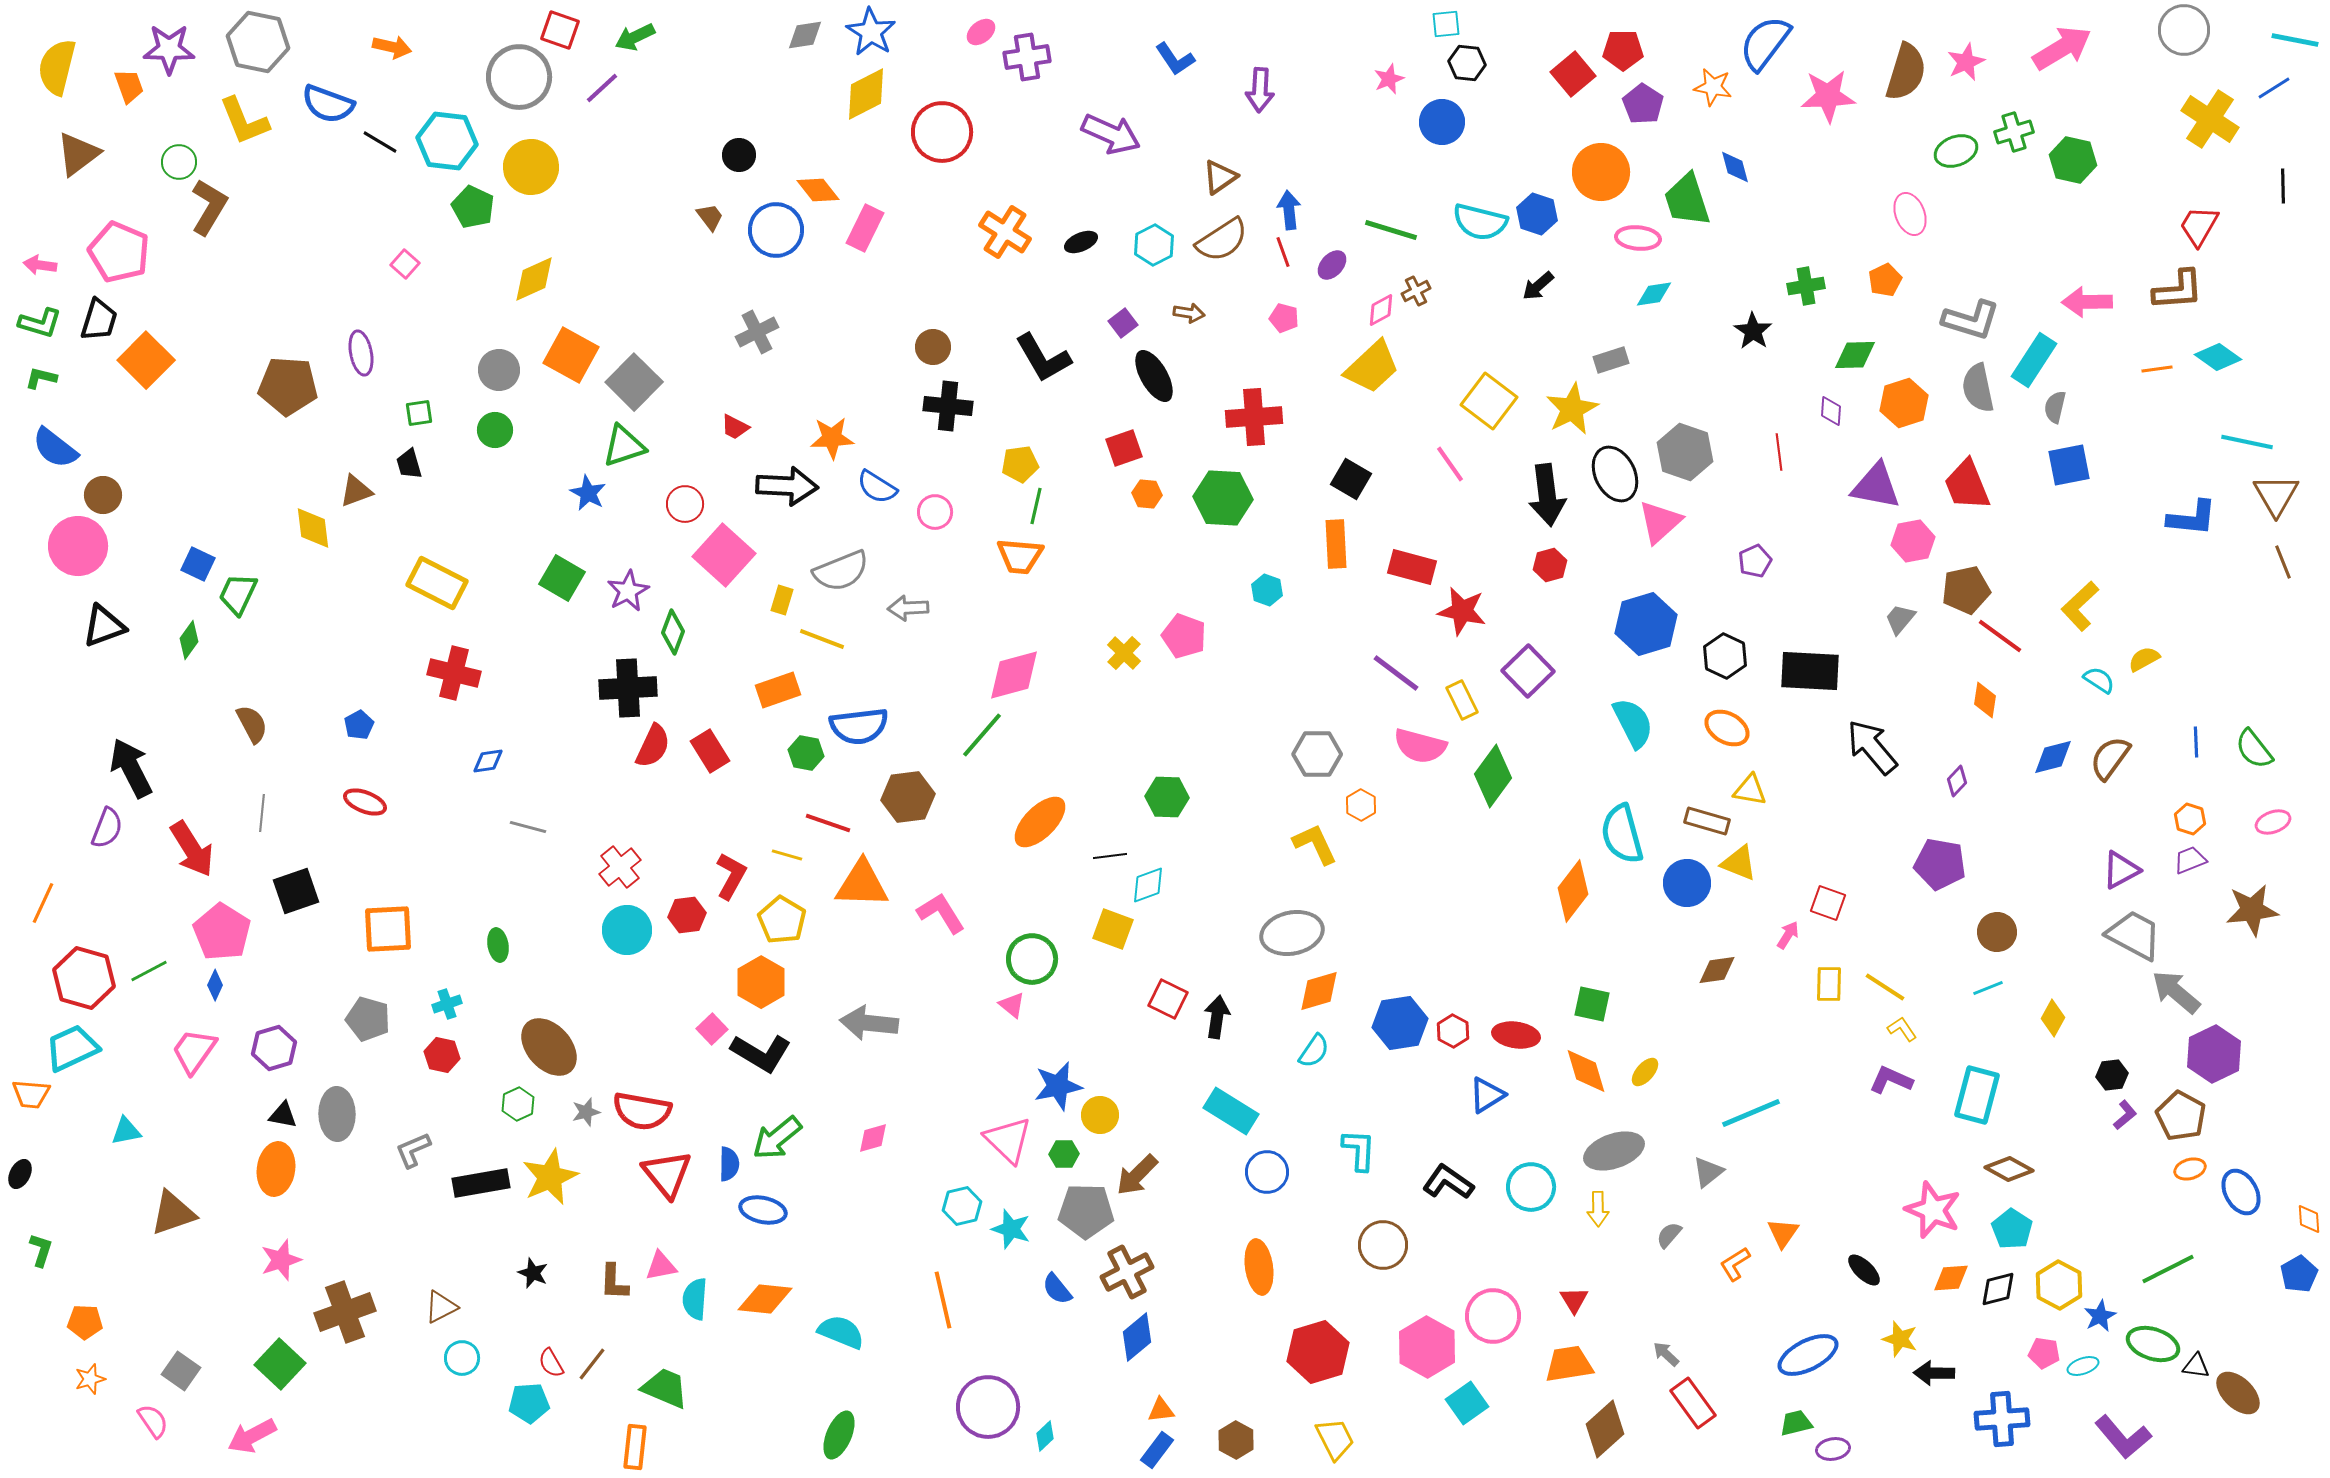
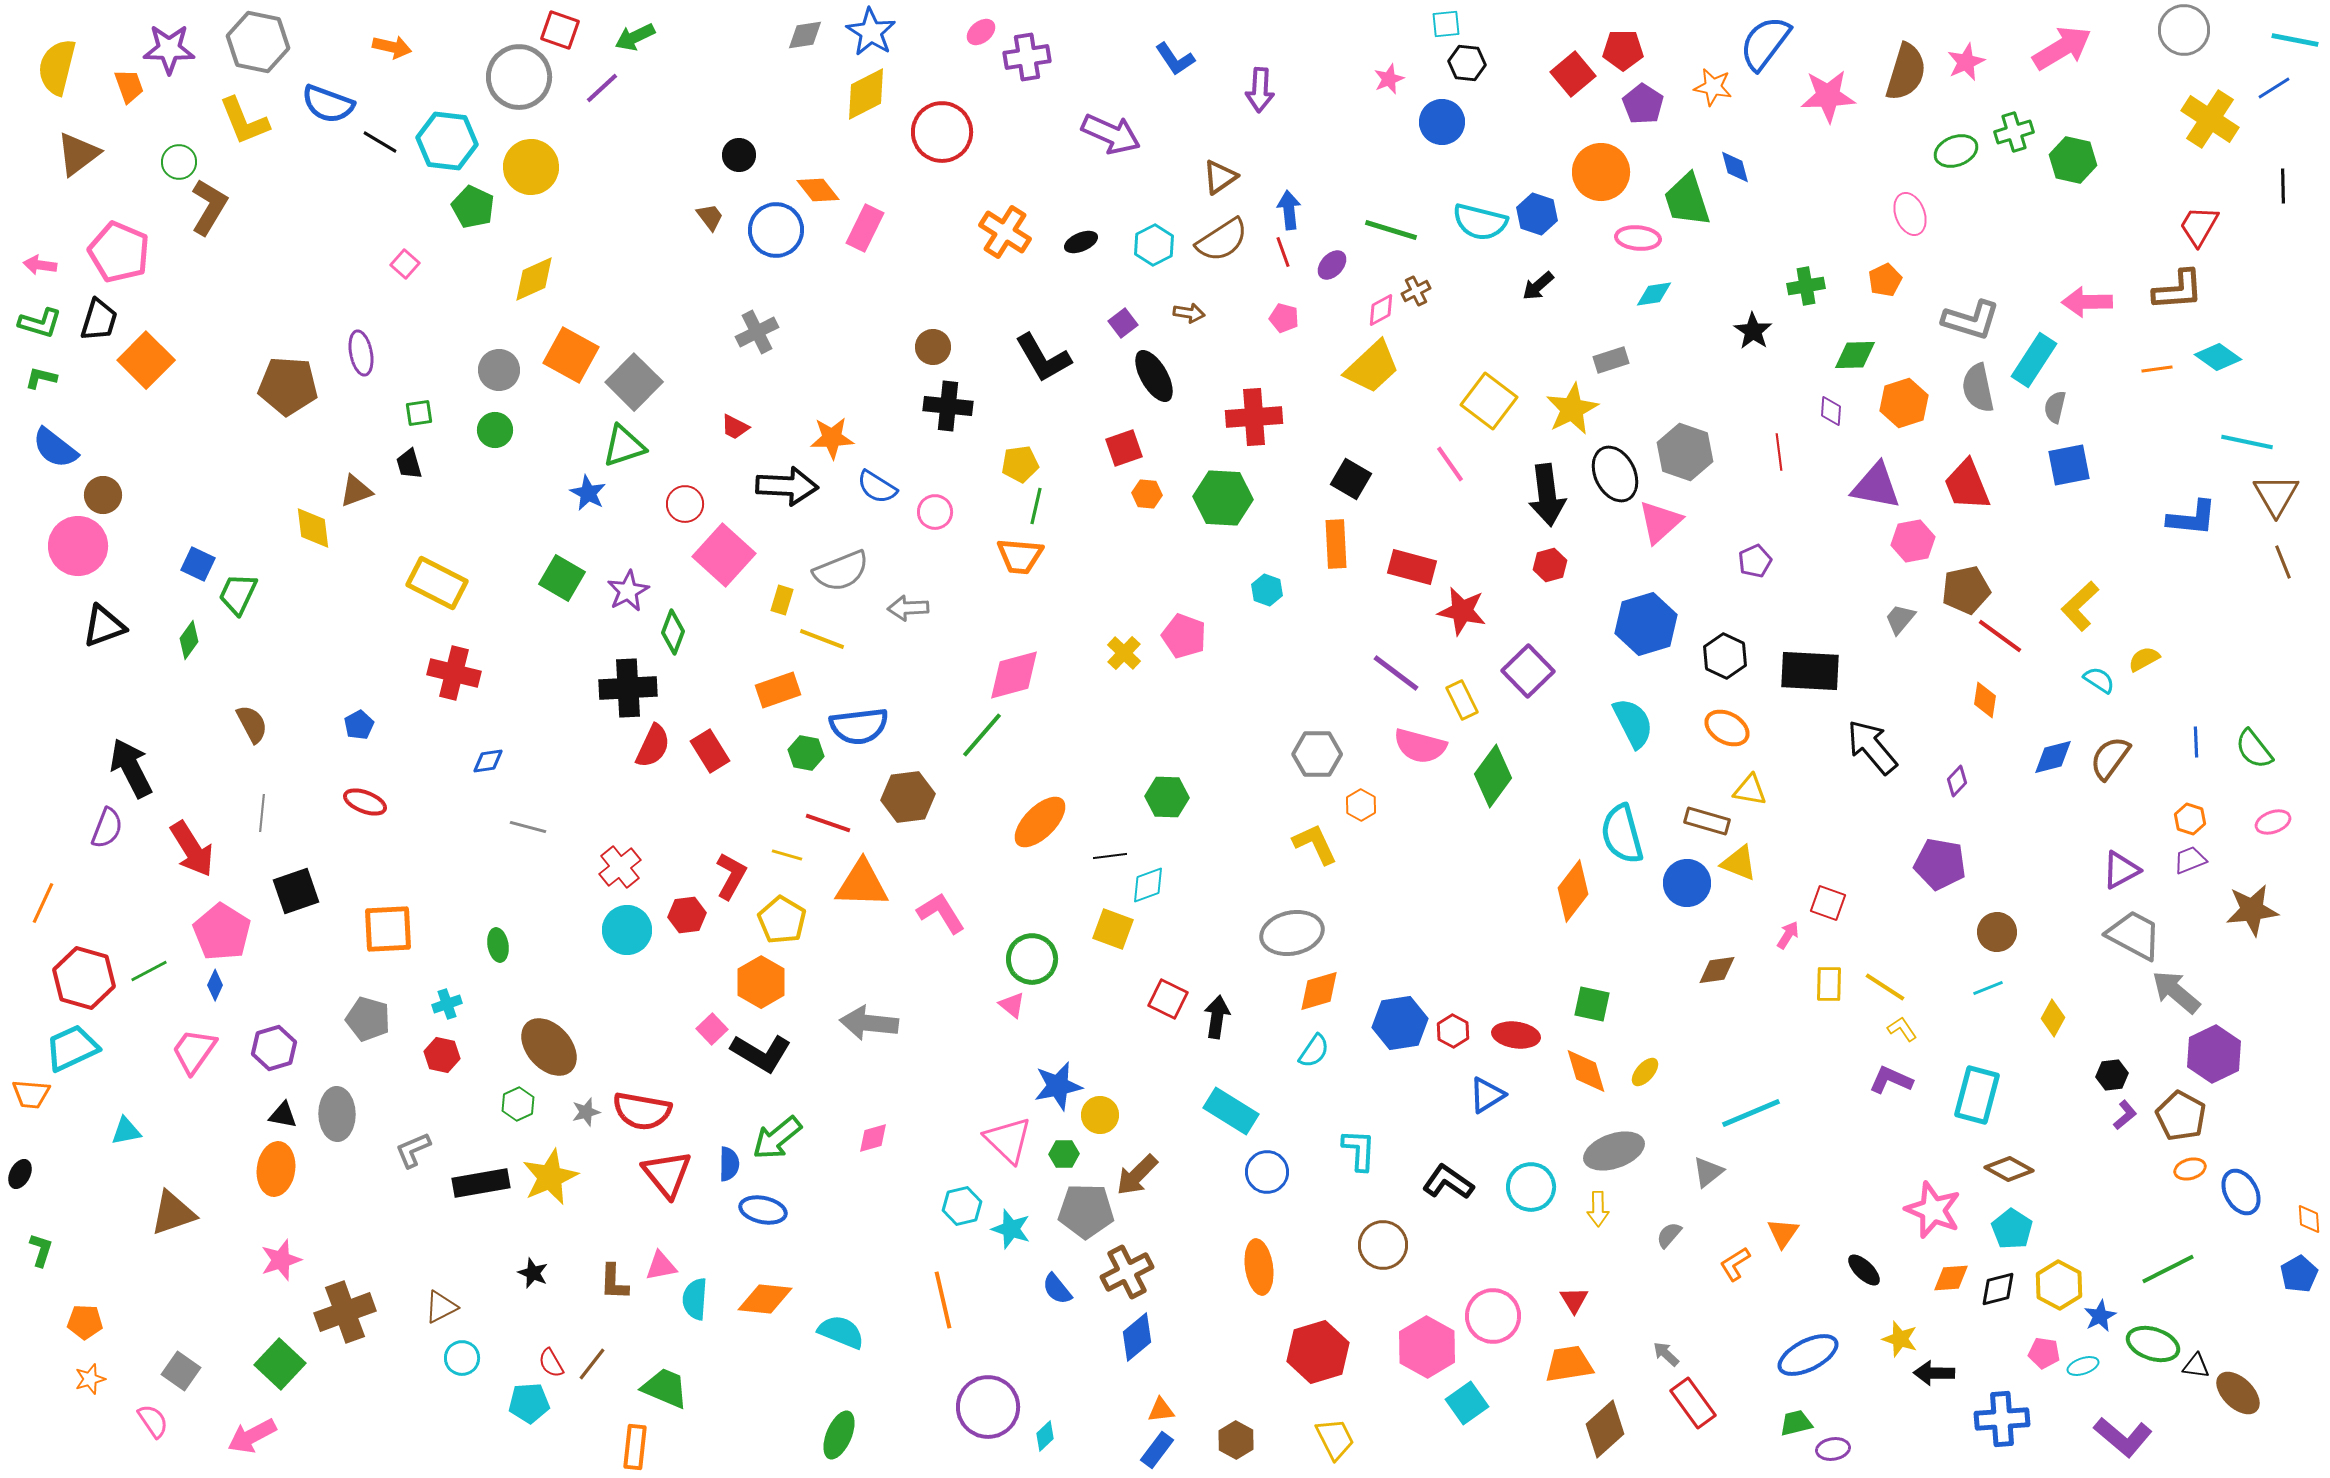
purple L-shape at (2123, 1437): rotated 10 degrees counterclockwise
